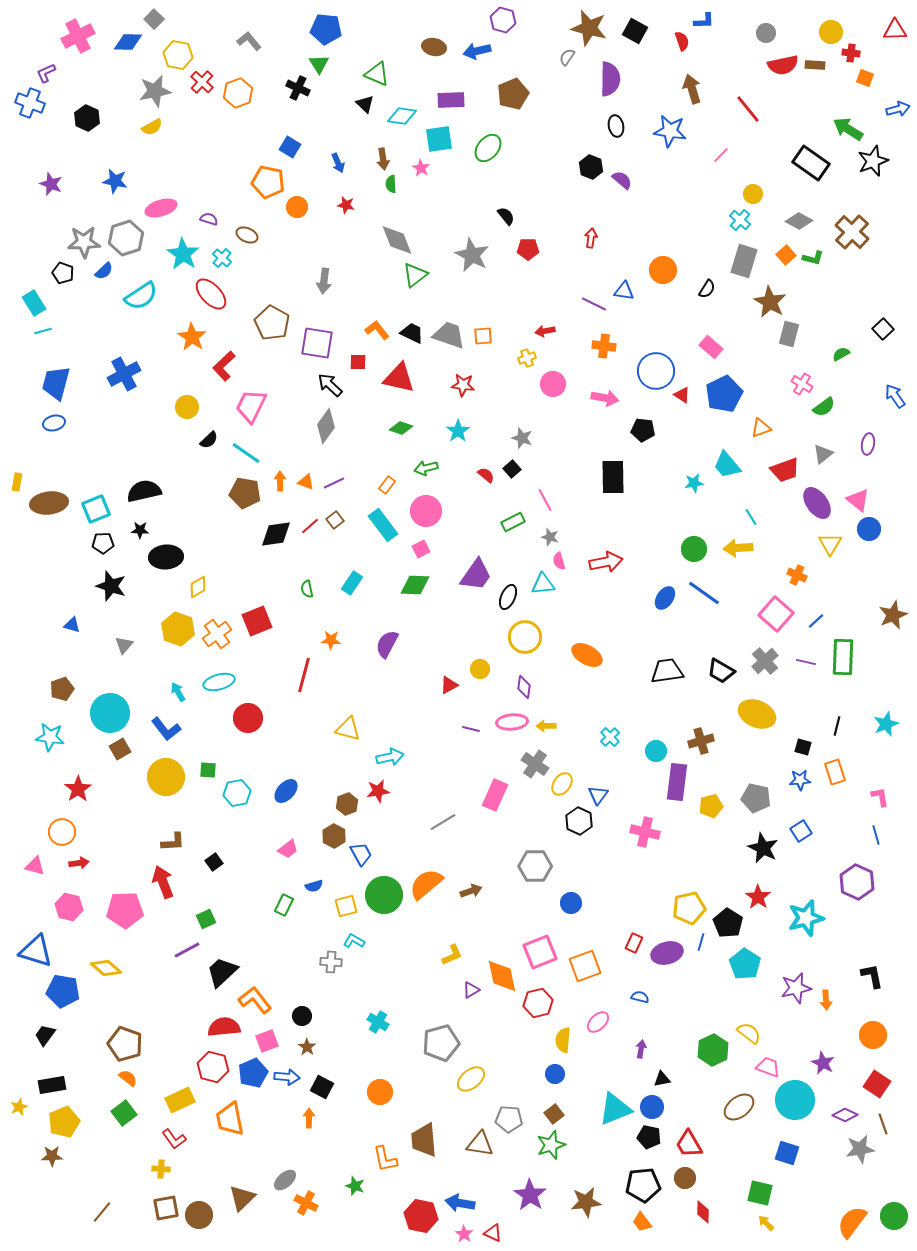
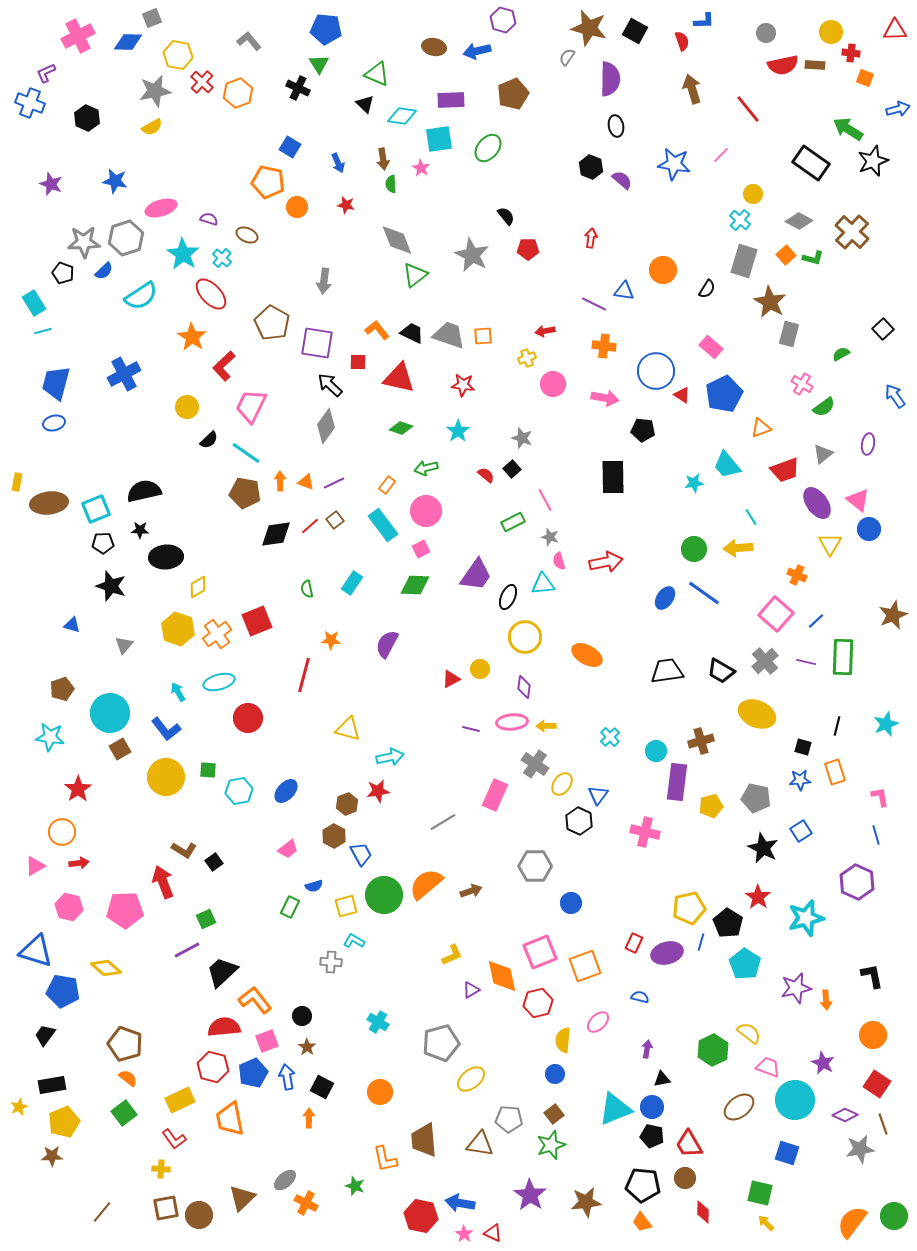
gray square at (154, 19): moved 2 px left, 1 px up; rotated 24 degrees clockwise
blue star at (670, 131): moved 4 px right, 33 px down
red triangle at (449, 685): moved 2 px right, 6 px up
cyan hexagon at (237, 793): moved 2 px right, 2 px up
brown L-shape at (173, 842): moved 11 px right, 8 px down; rotated 35 degrees clockwise
pink triangle at (35, 866): rotated 45 degrees counterclockwise
green rectangle at (284, 905): moved 6 px right, 2 px down
purple arrow at (641, 1049): moved 6 px right
blue arrow at (287, 1077): rotated 105 degrees counterclockwise
black pentagon at (649, 1137): moved 3 px right, 1 px up
black pentagon at (643, 1185): rotated 12 degrees clockwise
